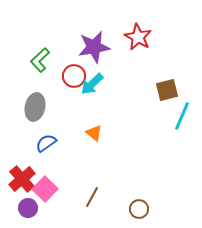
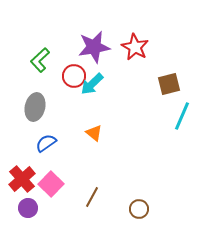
red star: moved 3 px left, 10 px down
brown square: moved 2 px right, 6 px up
pink square: moved 6 px right, 5 px up
